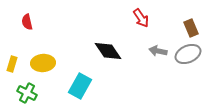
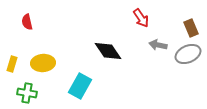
gray arrow: moved 6 px up
green cross: rotated 18 degrees counterclockwise
